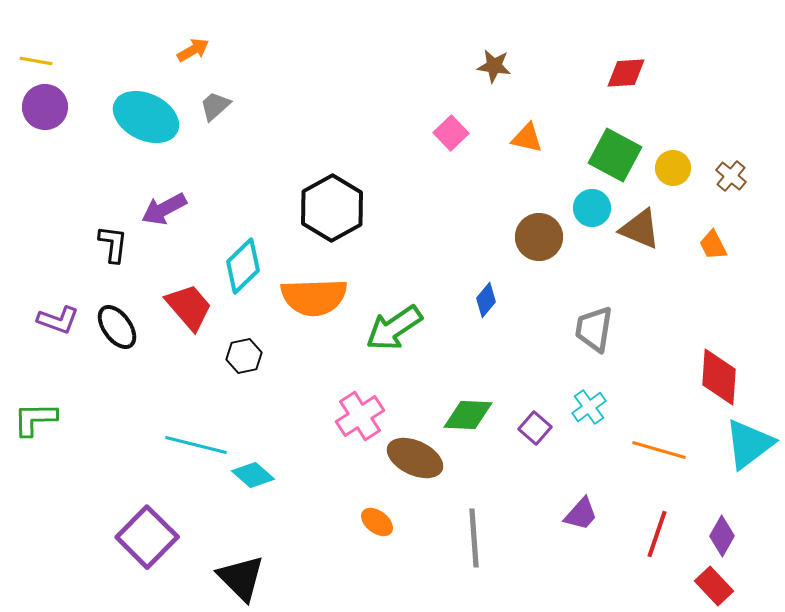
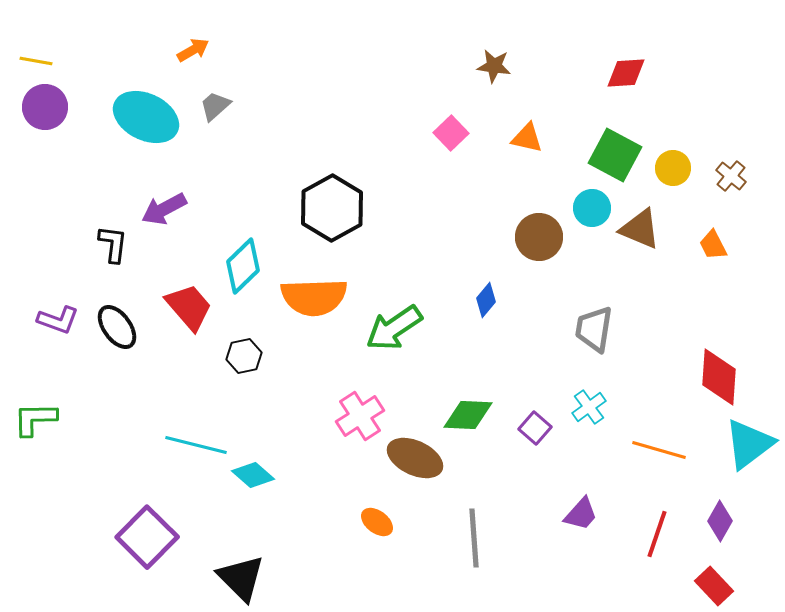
purple diamond at (722, 536): moved 2 px left, 15 px up
